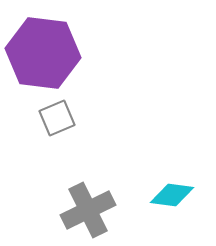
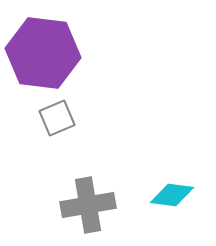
gray cross: moved 5 px up; rotated 16 degrees clockwise
